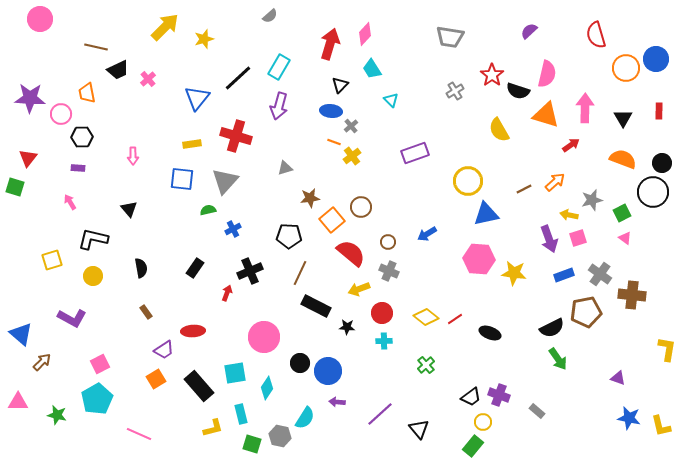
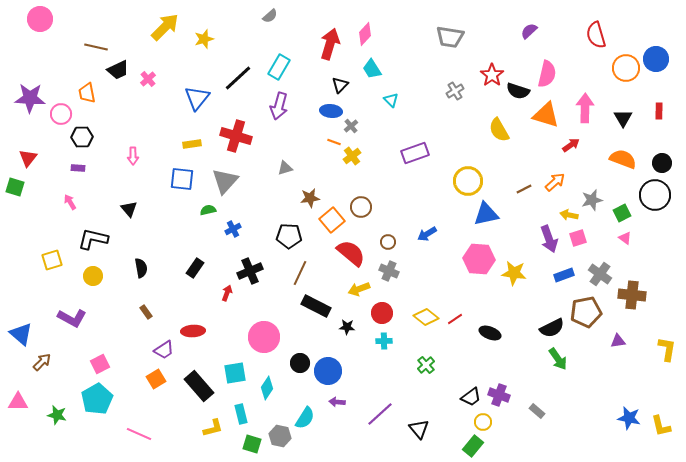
black circle at (653, 192): moved 2 px right, 3 px down
purple triangle at (618, 378): moved 37 px up; rotated 28 degrees counterclockwise
